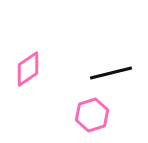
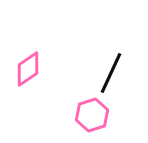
black line: rotated 51 degrees counterclockwise
